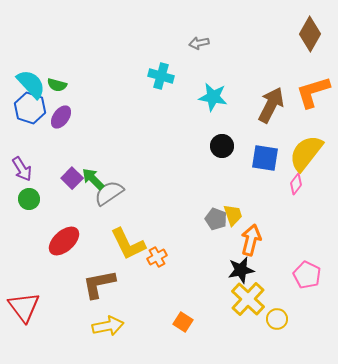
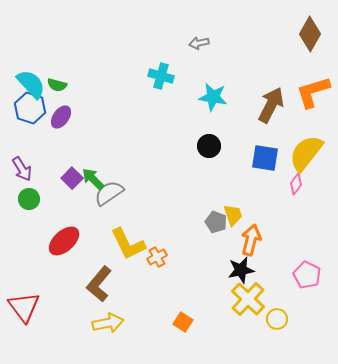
black circle: moved 13 px left
gray pentagon: moved 3 px down
brown L-shape: rotated 39 degrees counterclockwise
yellow arrow: moved 3 px up
